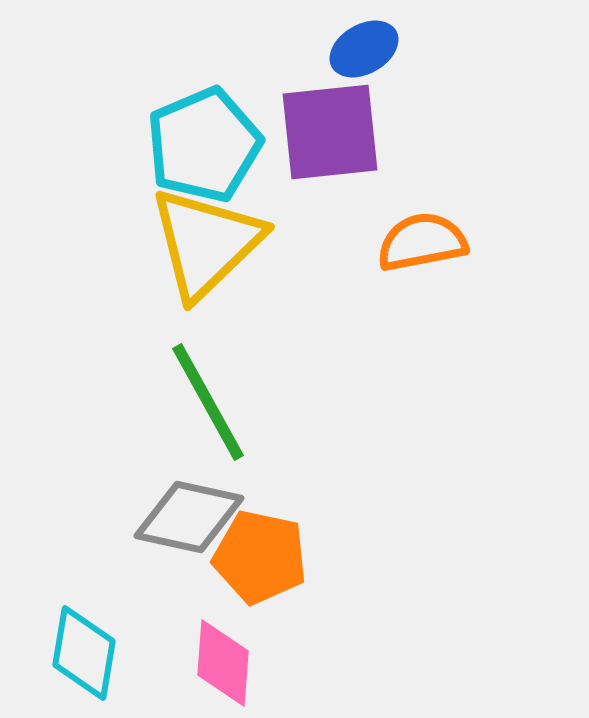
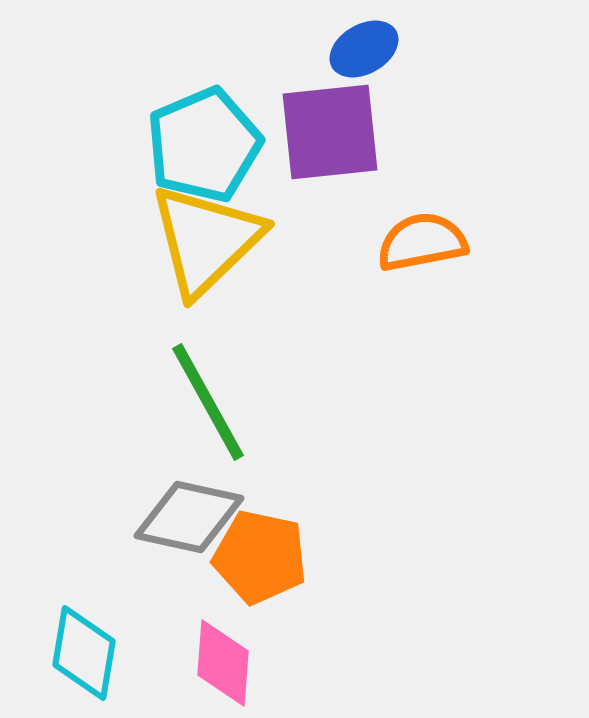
yellow triangle: moved 3 px up
